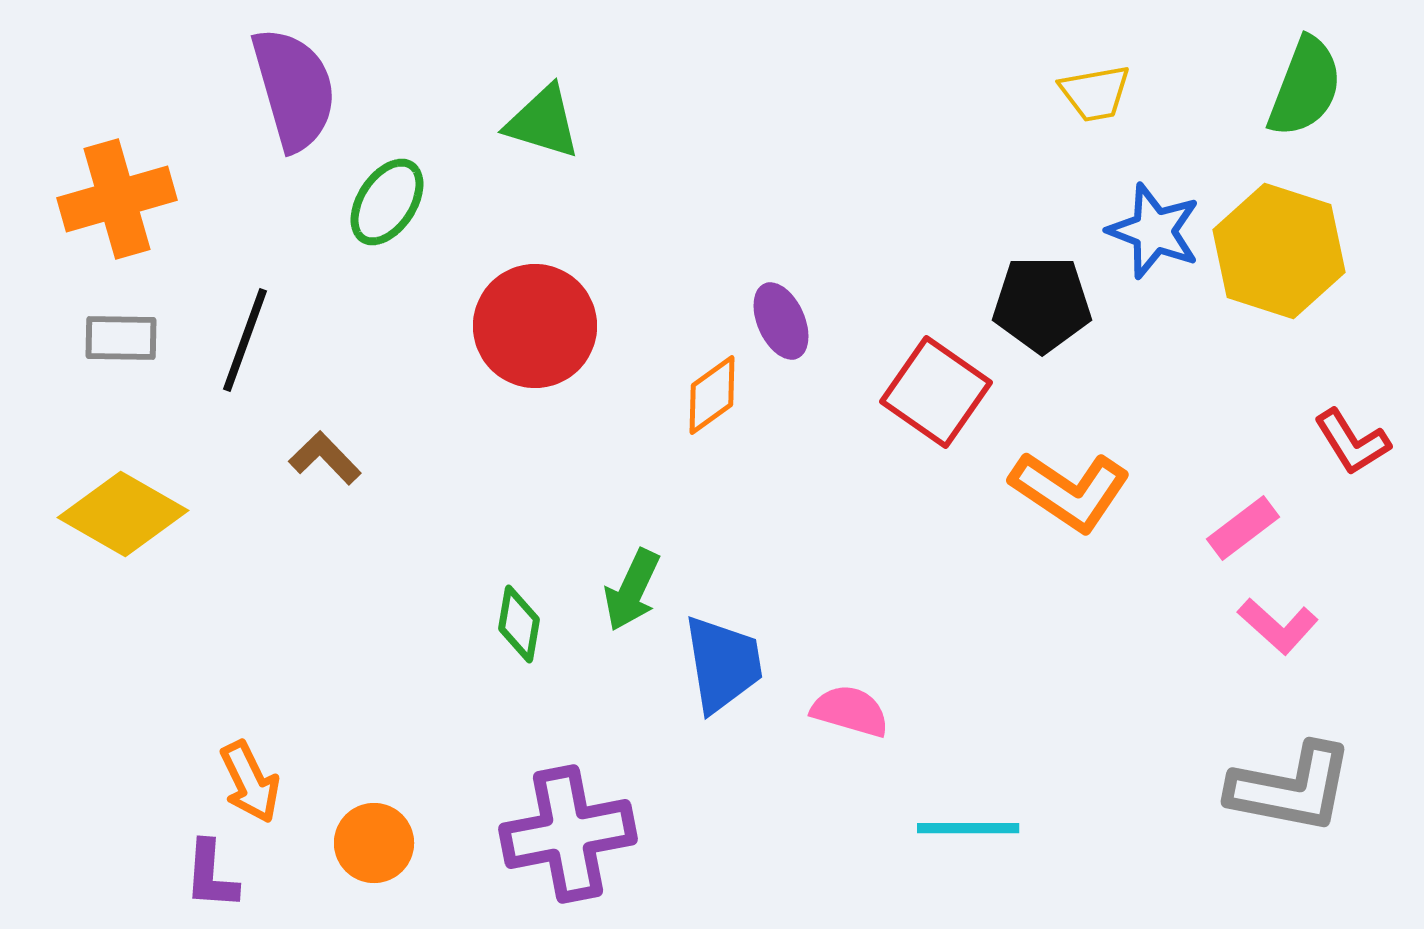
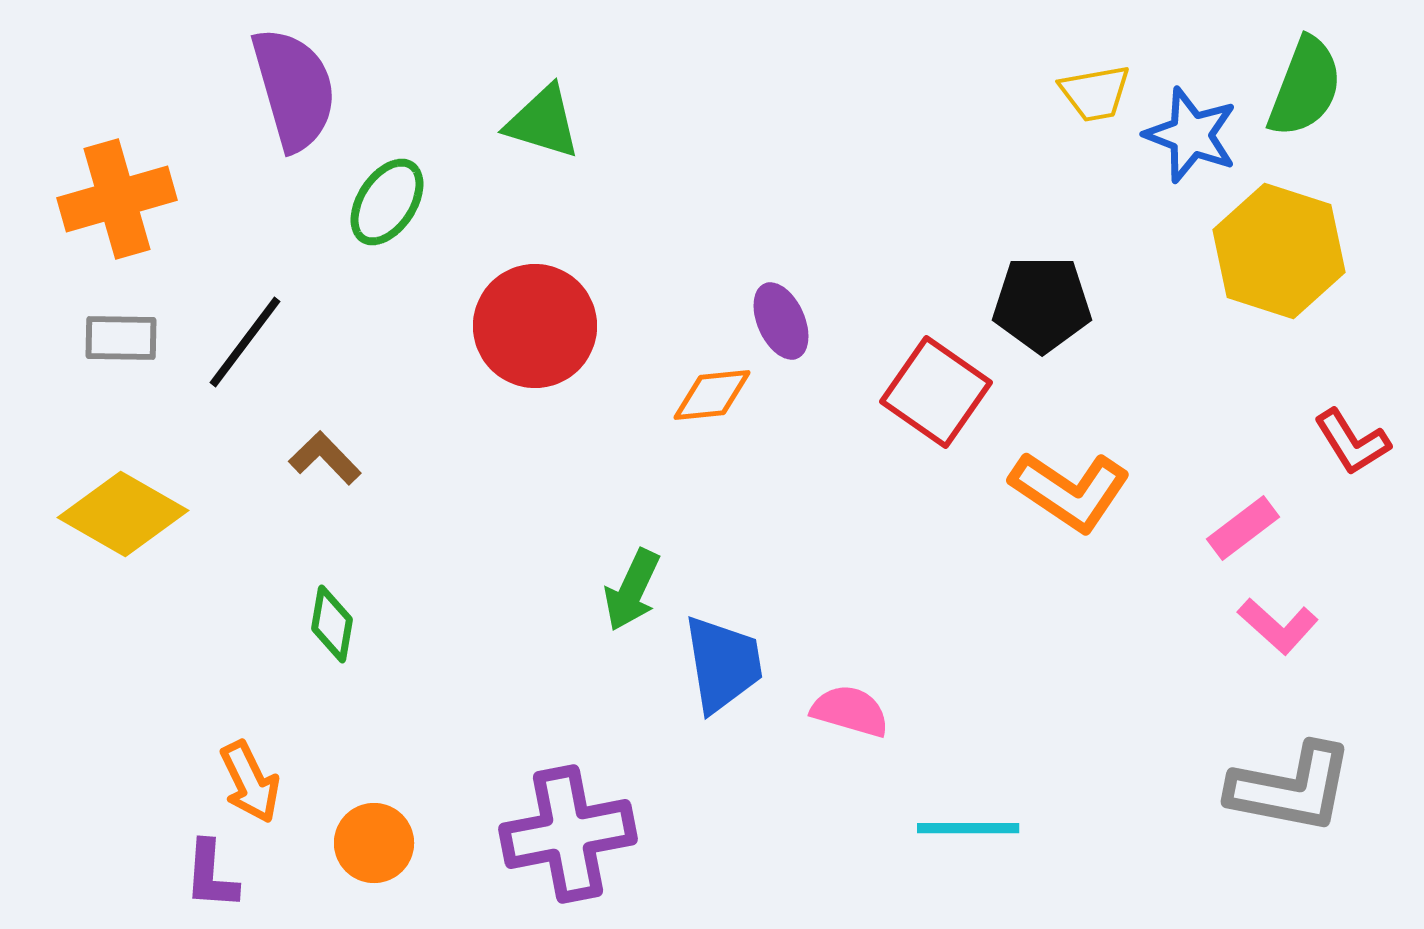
blue star: moved 37 px right, 96 px up
black line: moved 2 px down; rotated 17 degrees clockwise
orange diamond: rotated 30 degrees clockwise
green diamond: moved 187 px left
